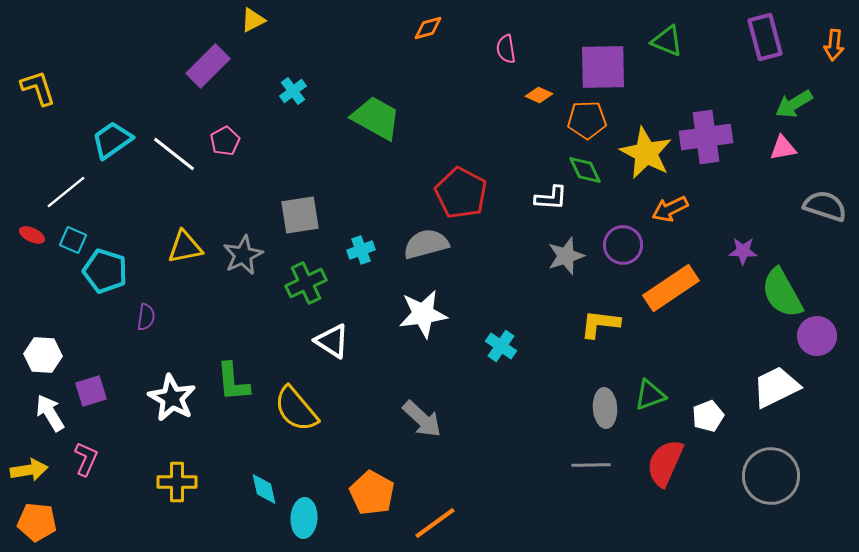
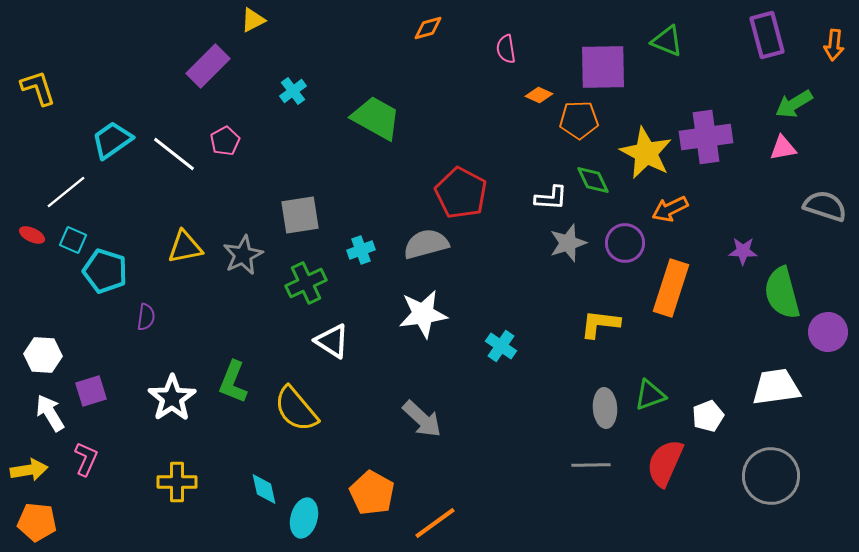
purple rectangle at (765, 37): moved 2 px right, 2 px up
orange pentagon at (587, 120): moved 8 px left
green diamond at (585, 170): moved 8 px right, 10 px down
purple circle at (623, 245): moved 2 px right, 2 px up
gray star at (566, 256): moved 2 px right, 13 px up
orange rectangle at (671, 288): rotated 38 degrees counterclockwise
green semicircle at (782, 293): rotated 14 degrees clockwise
purple circle at (817, 336): moved 11 px right, 4 px up
green L-shape at (233, 382): rotated 27 degrees clockwise
white trapezoid at (776, 387): rotated 18 degrees clockwise
white star at (172, 398): rotated 9 degrees clockwise
cyan ellipse at (304, 518): rotated 12 degrees clockwise
